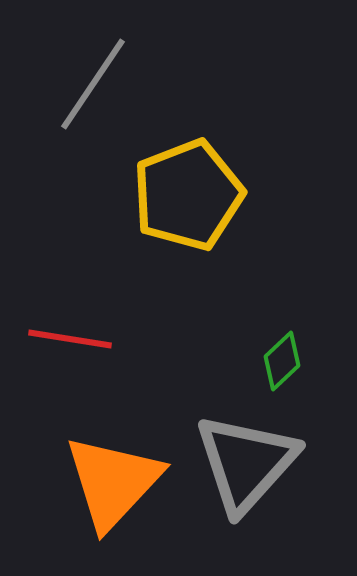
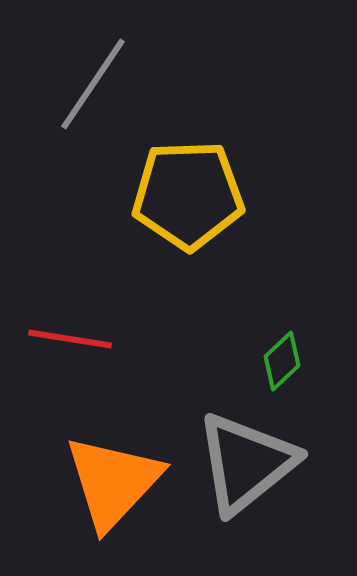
yellow pentagon: rotated 19 degrees clockwise
gray triangle: rotated 9 degrees clockwise
